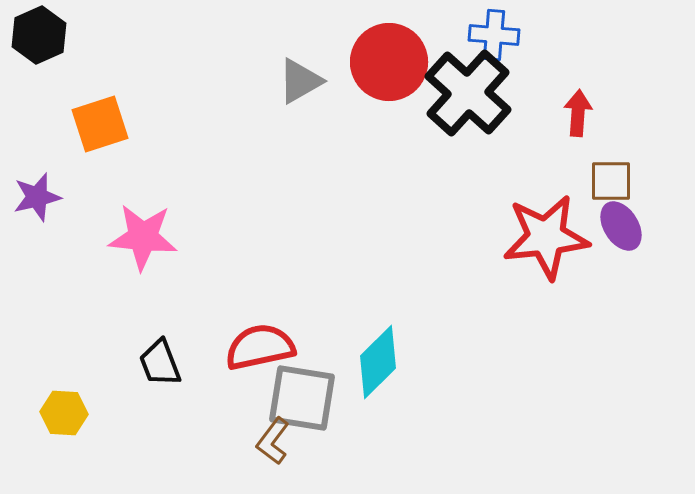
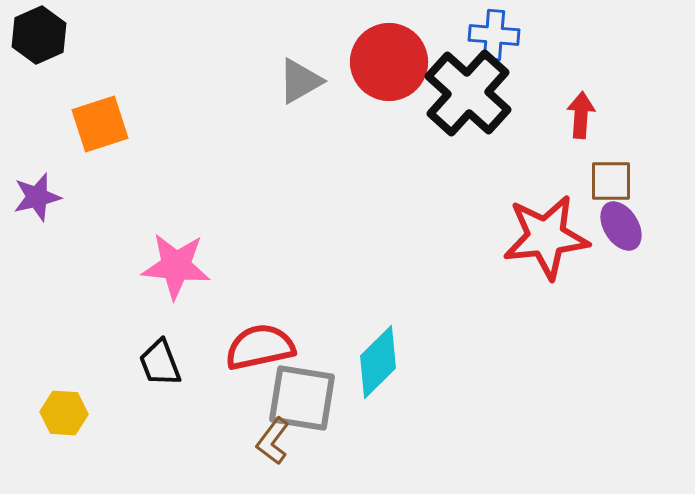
red arrow: moved 3 px right, 2 px down
pink star: moved 33 px right, 29 px down
